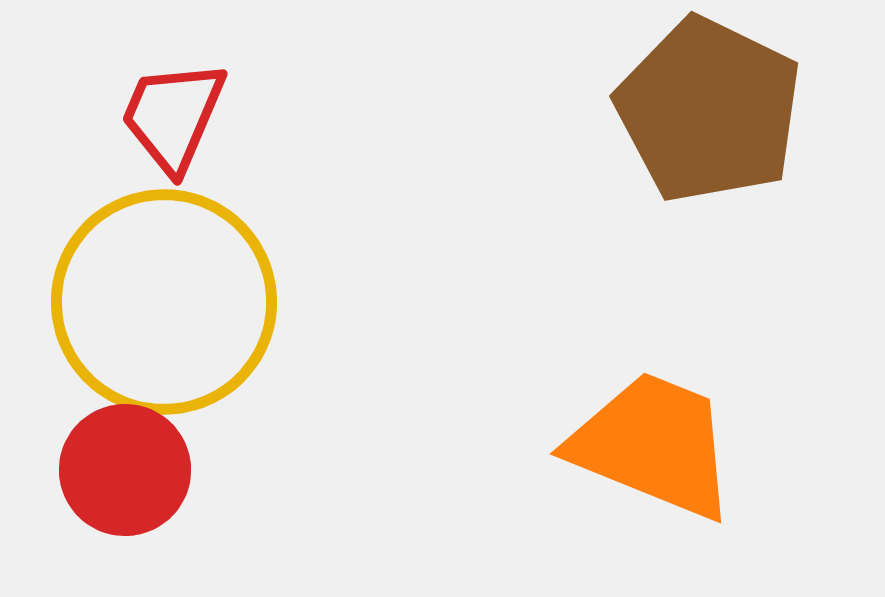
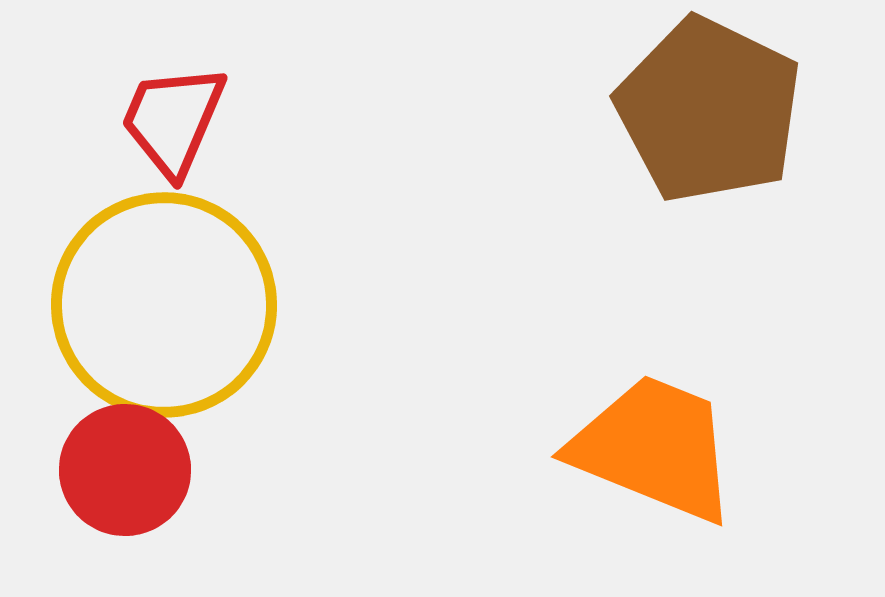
red trapezoid: moved 4 px down
yellow circle: moved 3 px down
orange trapezoid: moved 1 px right, 3 px down
